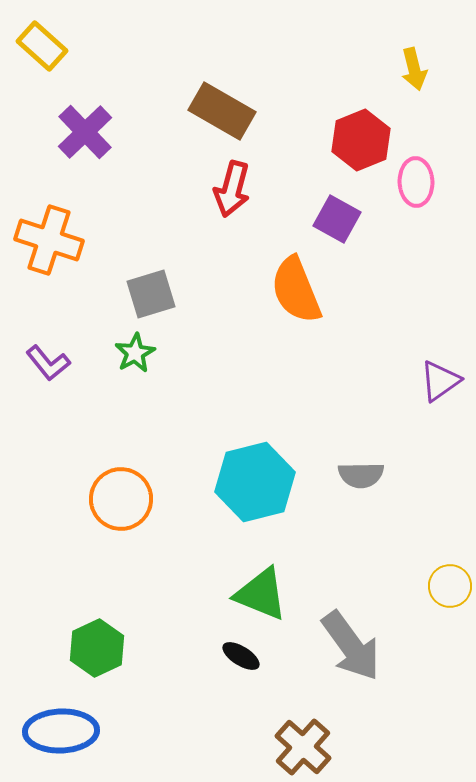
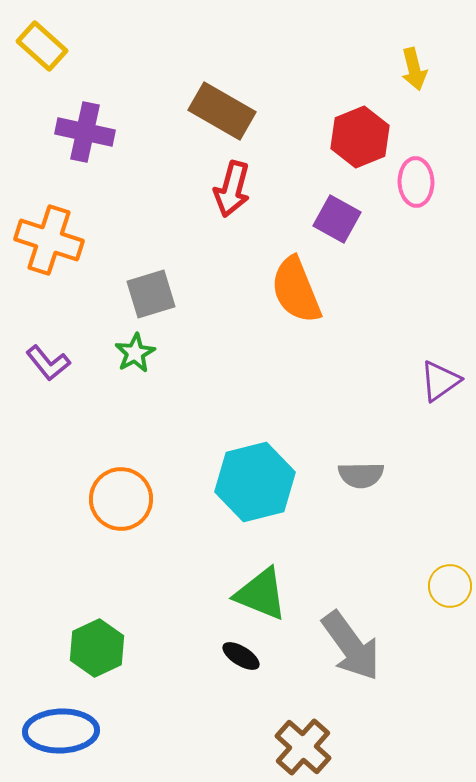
purple cross: rotated 34 degrees counterclockwise
red hexagon: moved 1 px left, 3 px up
